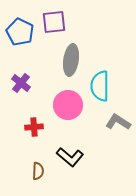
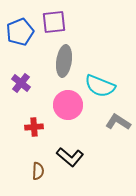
blue pentagon: rotated 24 degrees clockwise
gray ellipse: moved 7 px left, 1 px down
cyan semicircle: rotated 68 degrees counterclockwise
